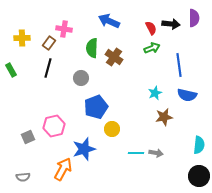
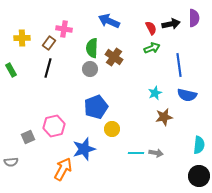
black arrow: rotated 18 degrees counterclockwise
gray circle: moved 9 px right, 9 px up
gray semicircle: moved 12 px left, 15 px up
